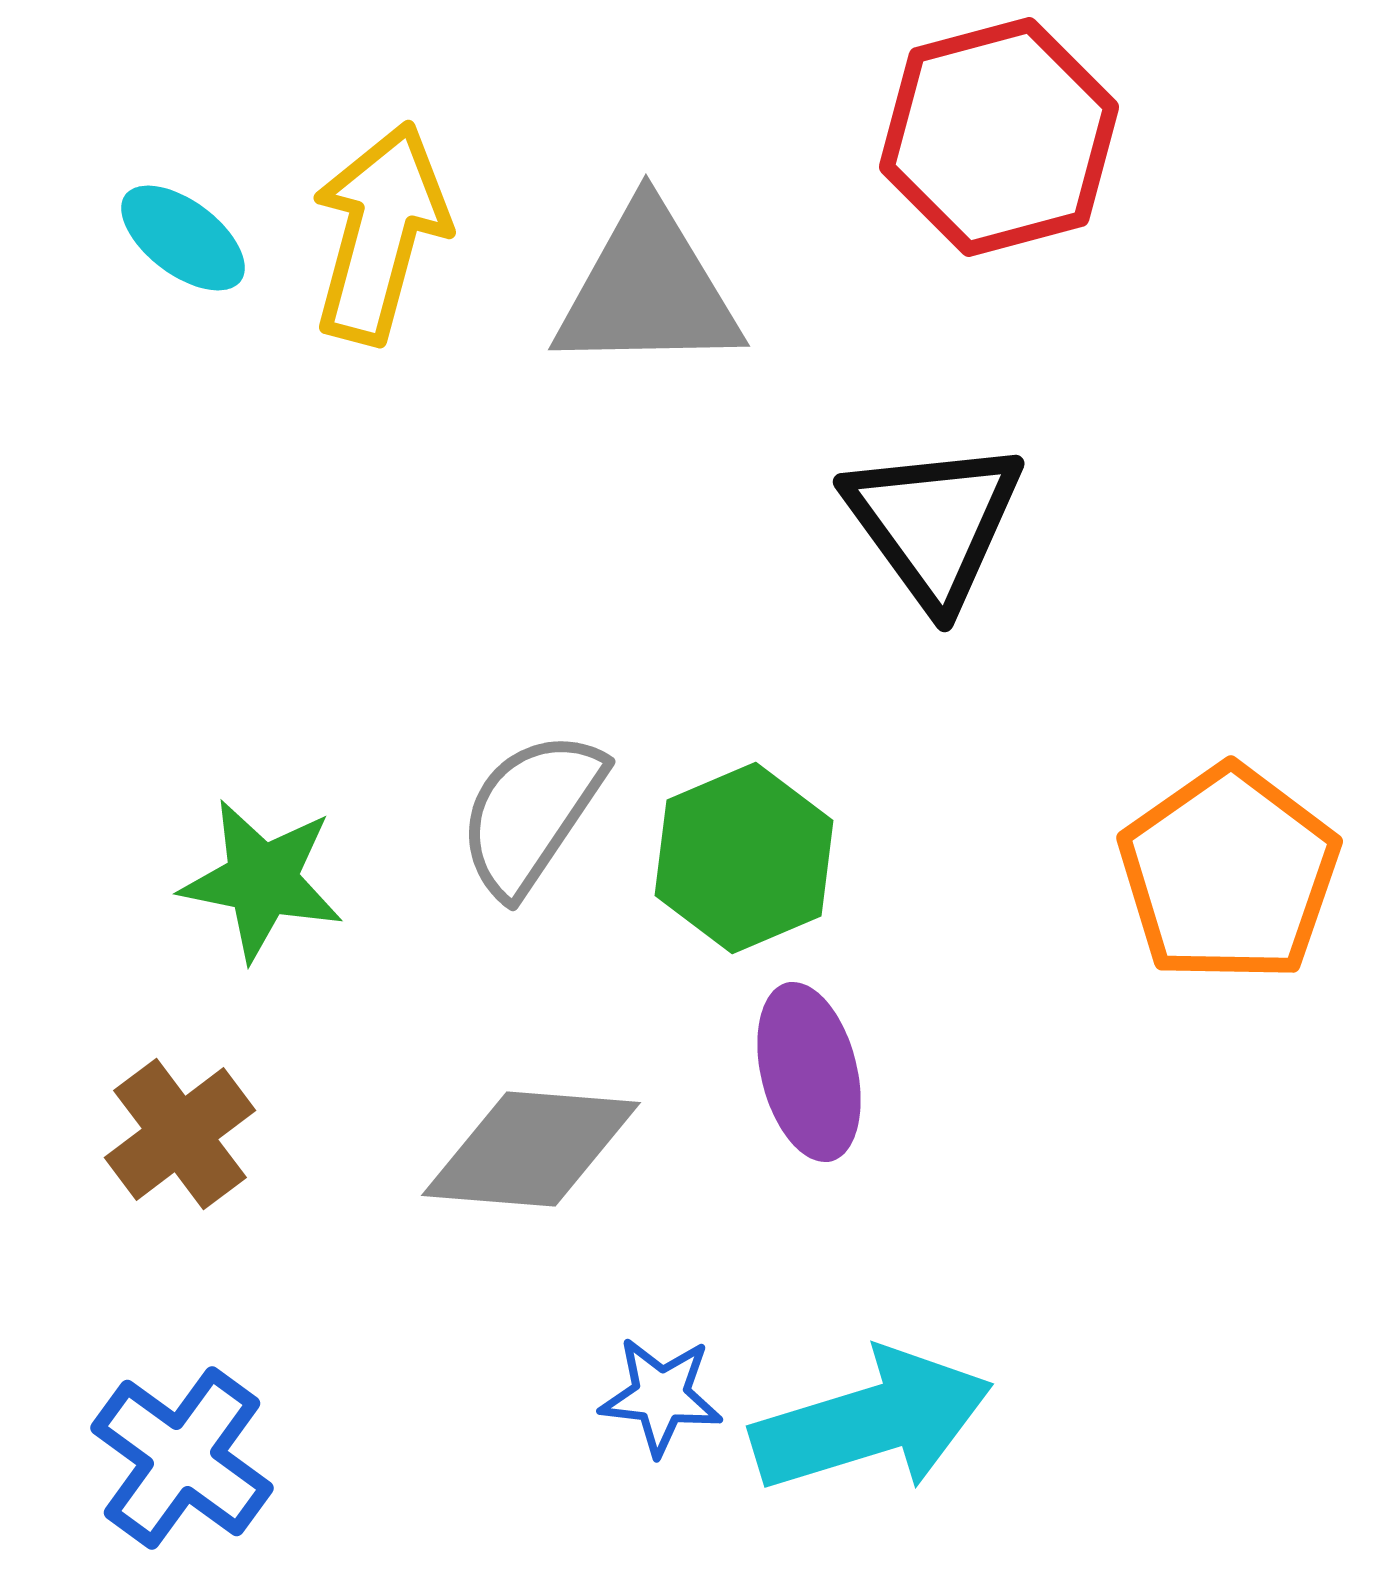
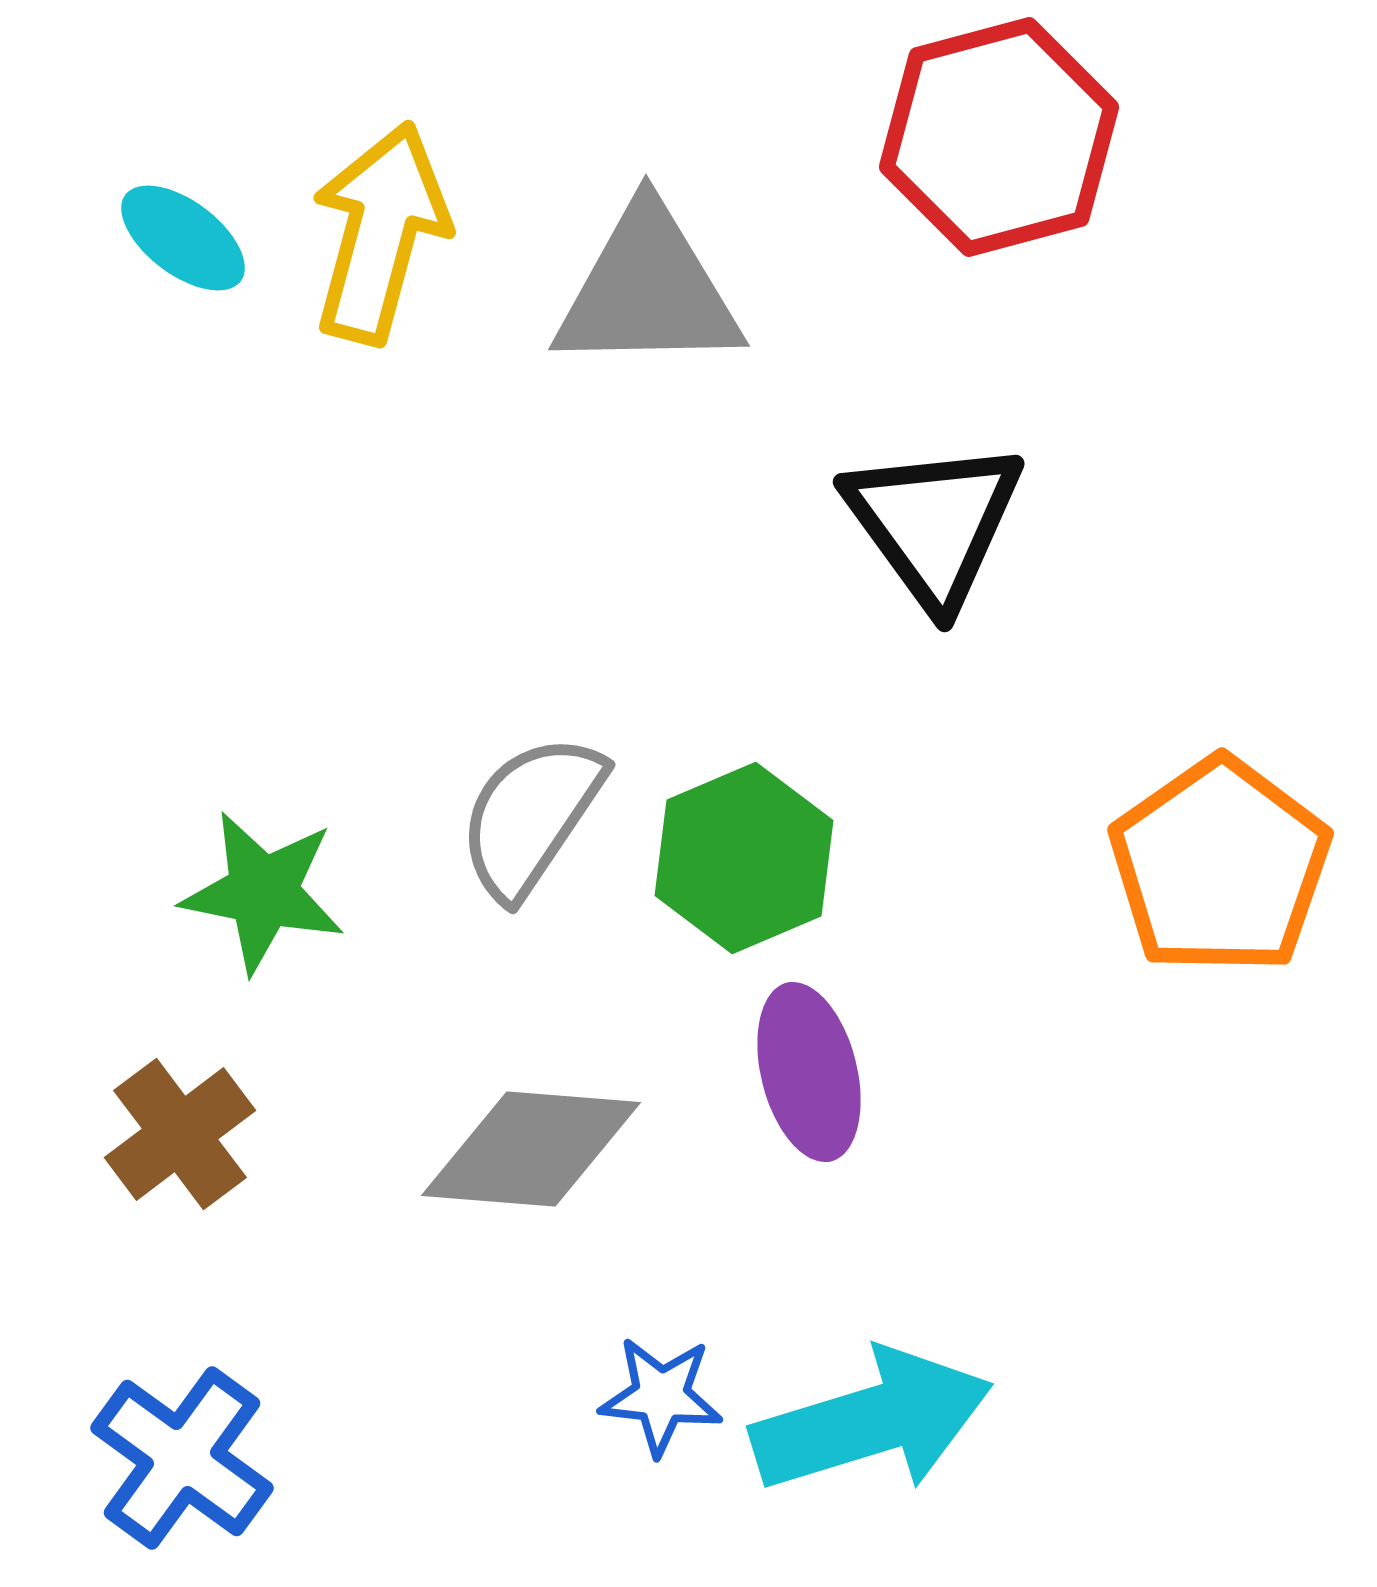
gray semicircle: moved 3 px down
orange pentagon: moved 9 px left, 8 px up
green star: moved 1 px right, 12 px down
